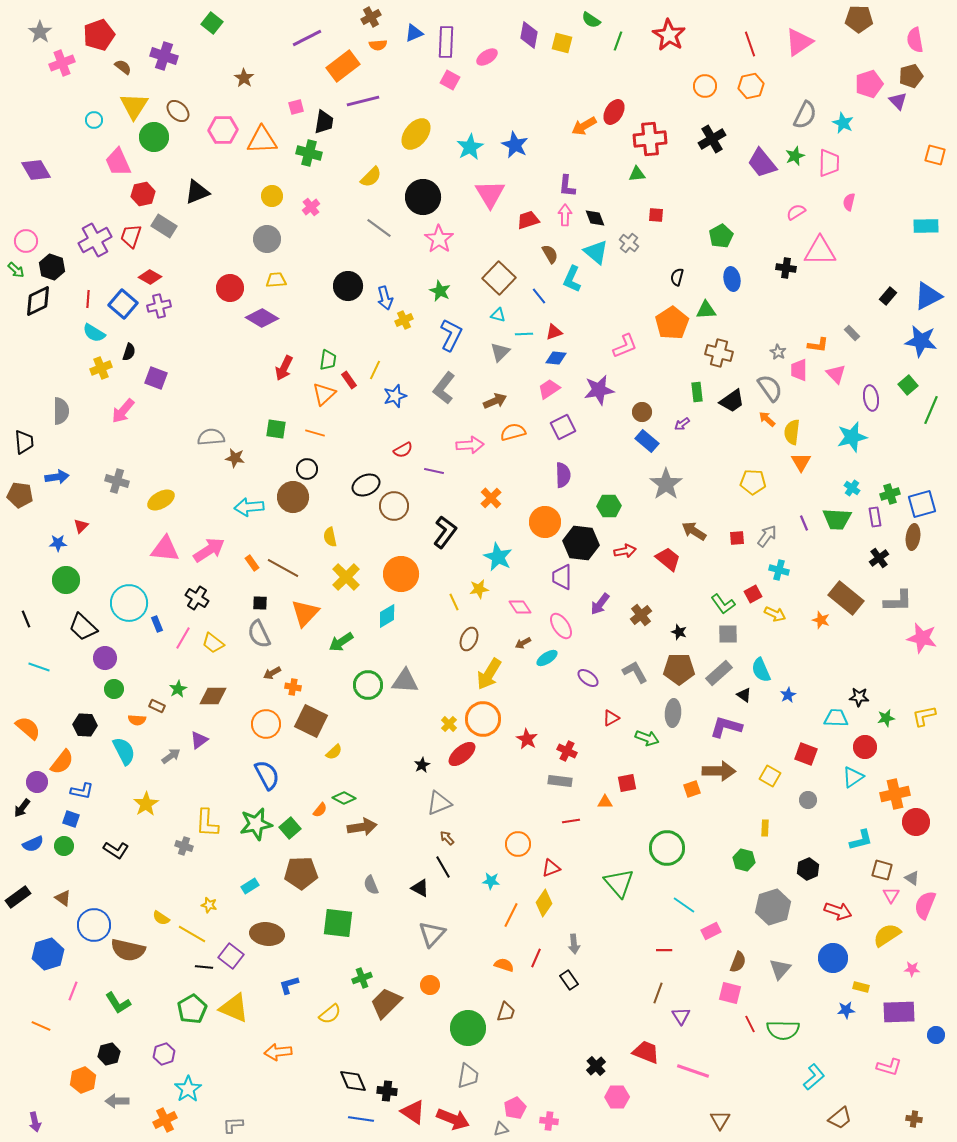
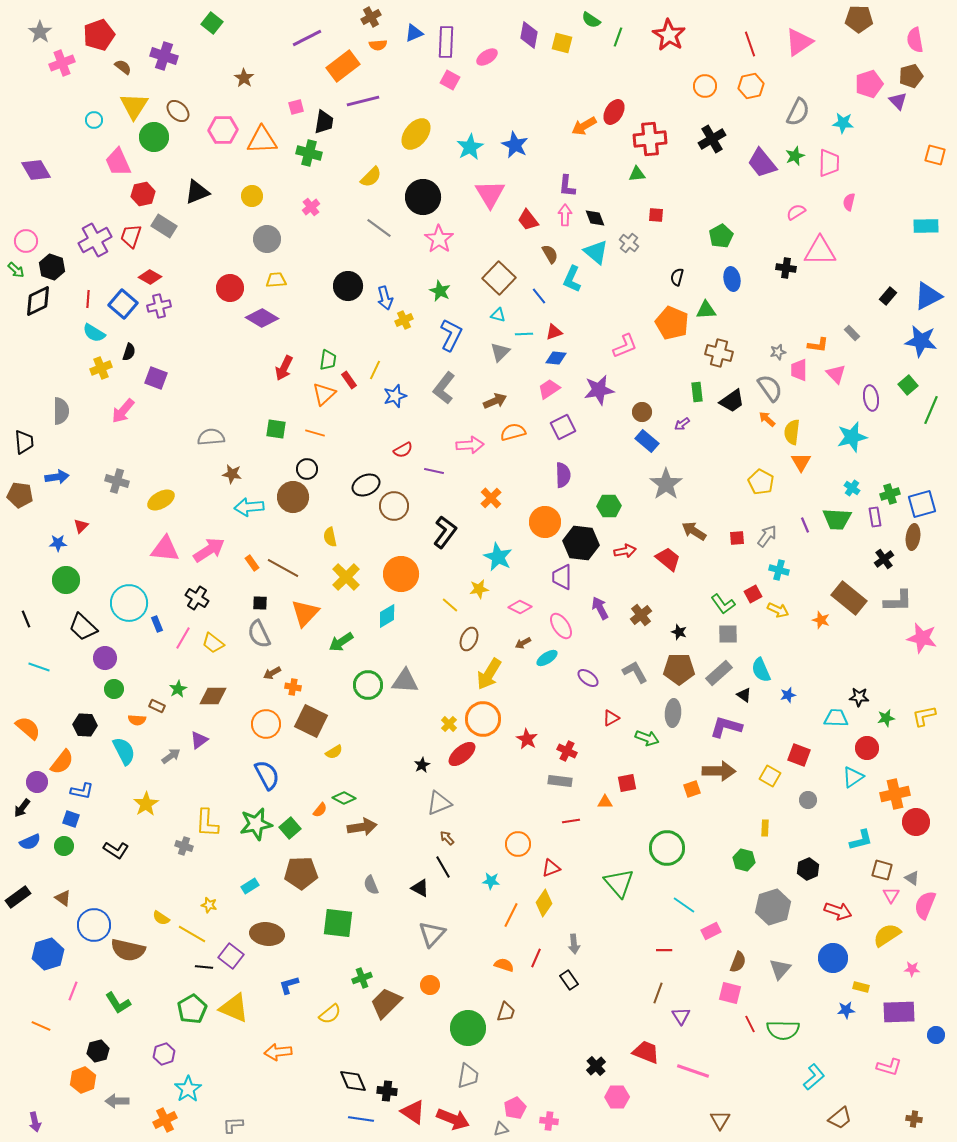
green line at (618, 41): moved 4 px up
gray semicircle at (805, 115): moved 7 px left, 3 px up
cyan star at (843, 123): rotated 20 degrees counterclockwise
yellow circle at (272, 196): moved 20 px left
red trapezoid at (528, 220): rotated 110 degrees counterclockwise
orange pentagon at (672, 323): rotated 16 degrees counterclockwise
gray star at (778, 352): rotated 28 degrees clockwise
brown star at (235, 458): moved 3 px left, 16 px down
yellow pentagon at (753, 482): moved 8 px right; rotated 25 degrees clockwise
purple line at (804, 523): moved 1 px right, 2 px down
black cross at (879, 558): moved 5 px right, 1 px down
brown rectangle at (846, 598): moved 3 px right
yellow line at (454, 602): moved 4 px left, 3 px down; rotated 24 degrees counterclockwise
purple arrow at (600, 604): moved 4 px down; rotated 115 degrees clockwise
pink diamond at (520, 607): rotated 30 degrees counterclockwise
yellow arrow at (775, 614): moved 3 px right, 4 px up
blue star at (788, 695): rotated 14 degrees clockwise
red circle at (865, 747): moved 2 px right, 1 px down
yellow semicircle at (334, 752): rotated 12 degrees clockwise
red square at (806, 754): moved 7 px left, 1 px down
blue semicircle at (33, 844): moved 3 px left, 2 px up
black hexagon at (109, 1054): moved 11 px left, 3 px up
